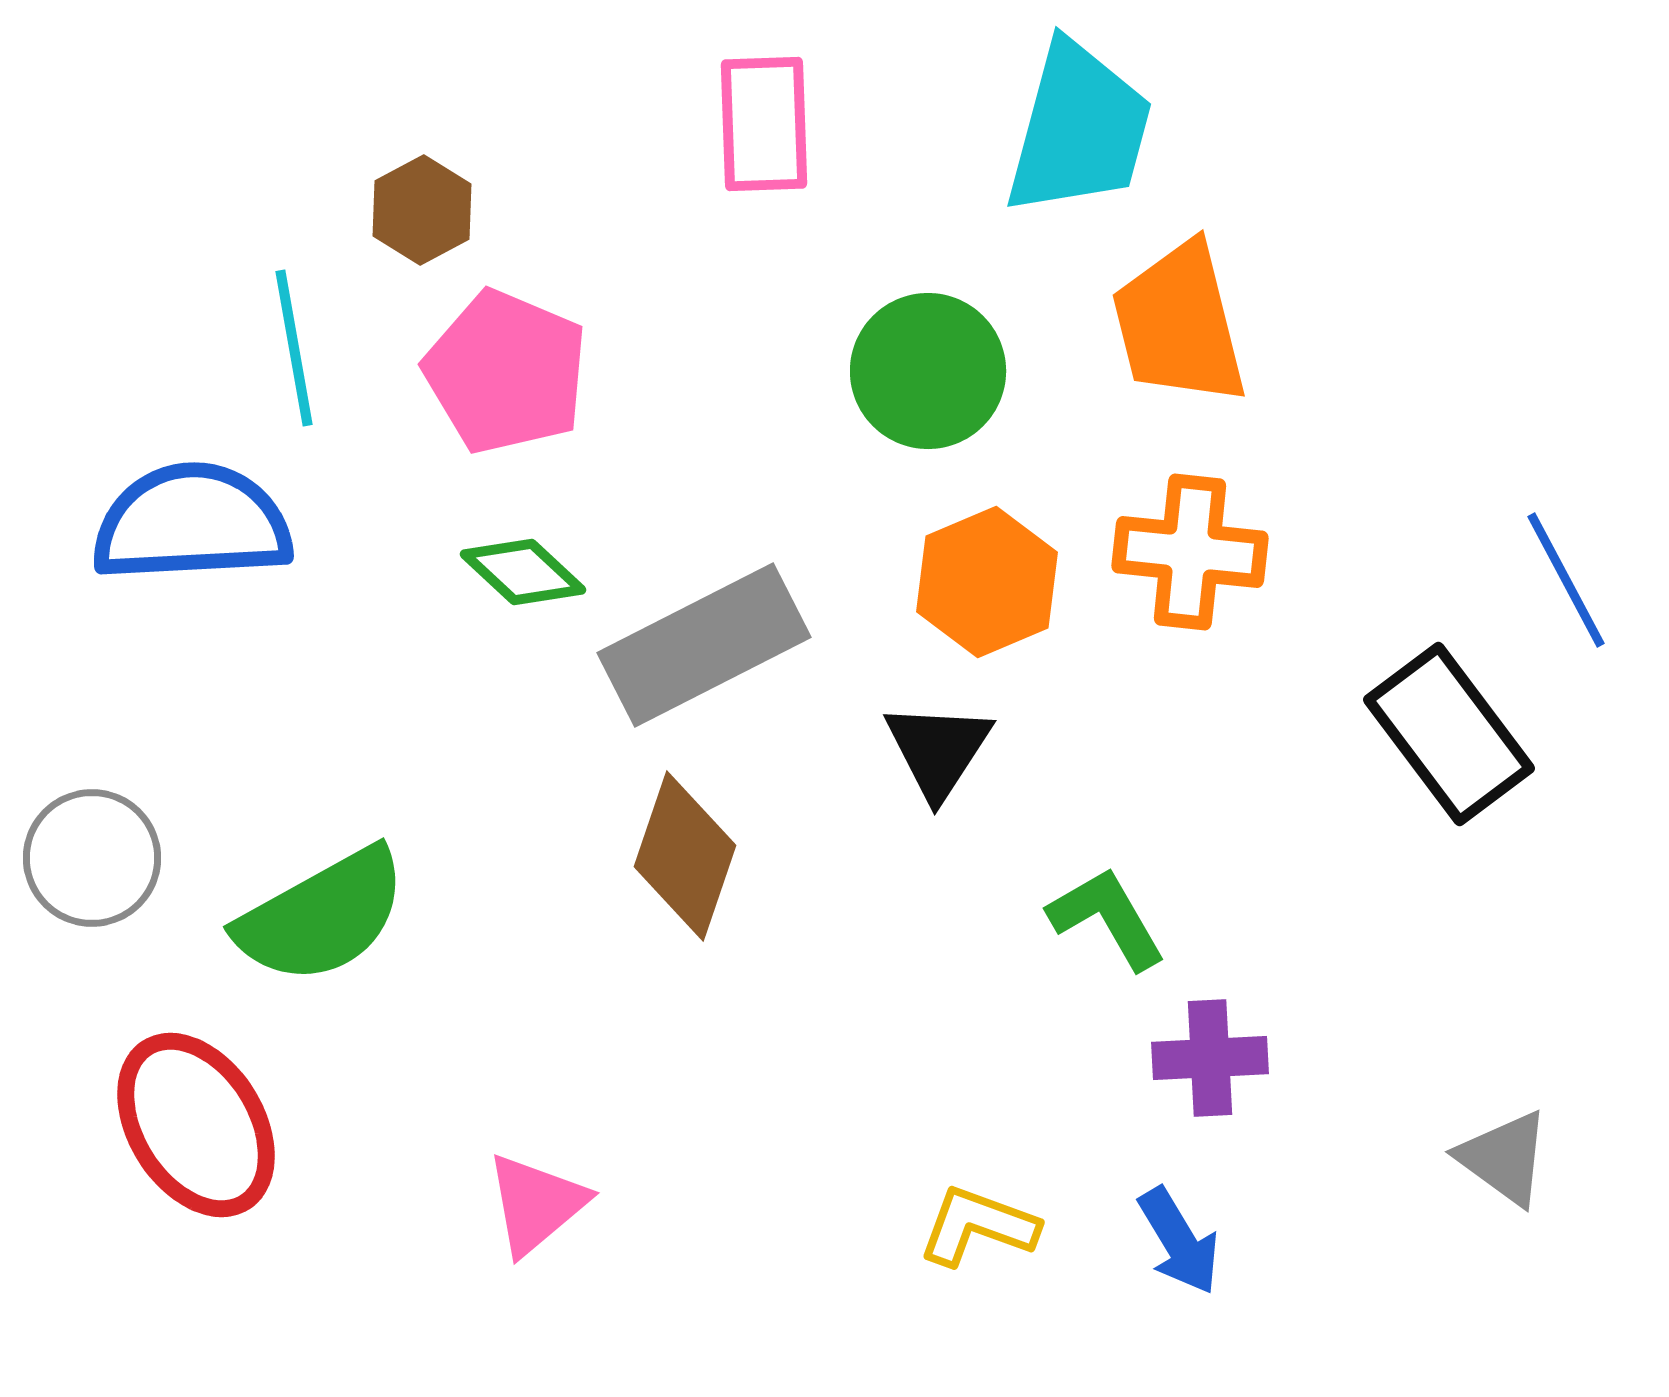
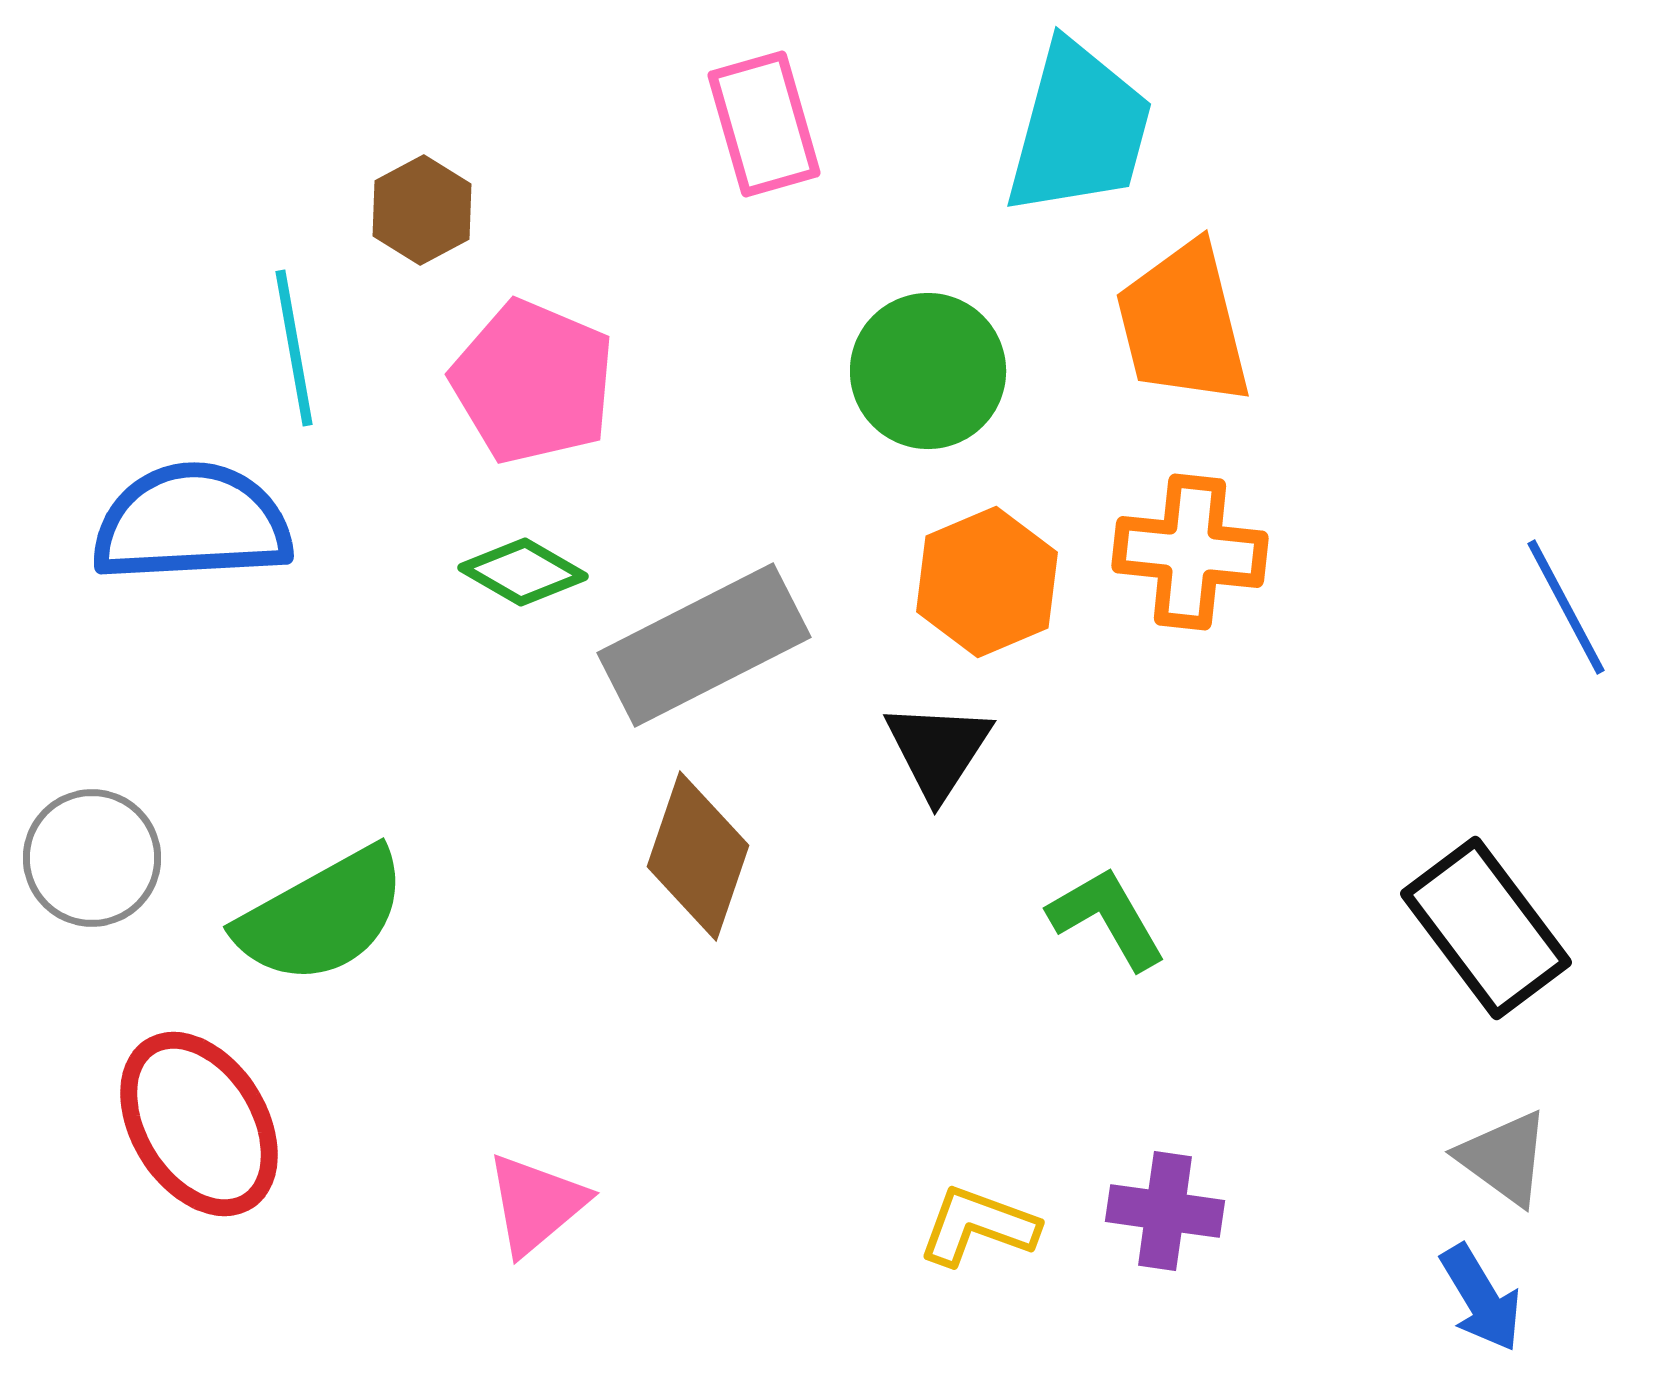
pink rectangle: rotated 14 degrees counterclockwise
orange trapezoid: moved 4 px right
pink pentagon: moved 27 px right, 10 px down
green diamond: rotated 13 degrees counterclockwise
blue line: moved 27 px down
black rectangle: moved 37 px right, 194 px down
brown diamond: moved 13 px right
purple cross: moved 45 px left, 153 px down; rotated 11 degrees clockwise
red ellipse: moved 3 px right, 1 px up
blue arrow: moved 302 px right, 57 px down
